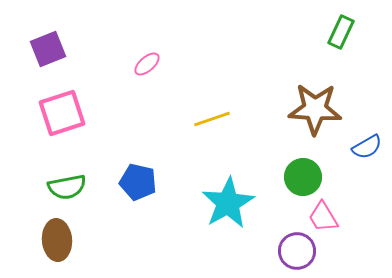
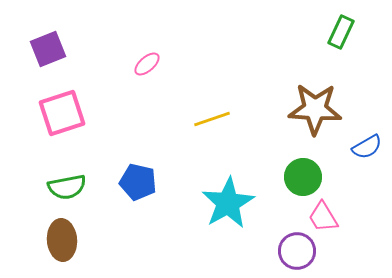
brown ellipse: moved 5 px right
